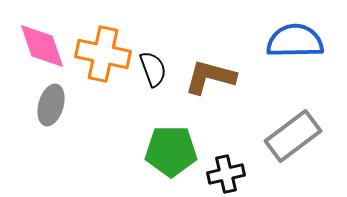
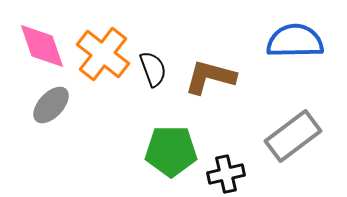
orange cross: rotated 26 degrees clockwise
gray ellipse: rotated 27 degrees clockwise
